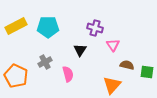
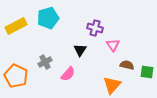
cyan pentagon: moved 9 px up; rotated 15 degrees counterclockwise
pink semicircle: rotated 56 degrees clockwise
